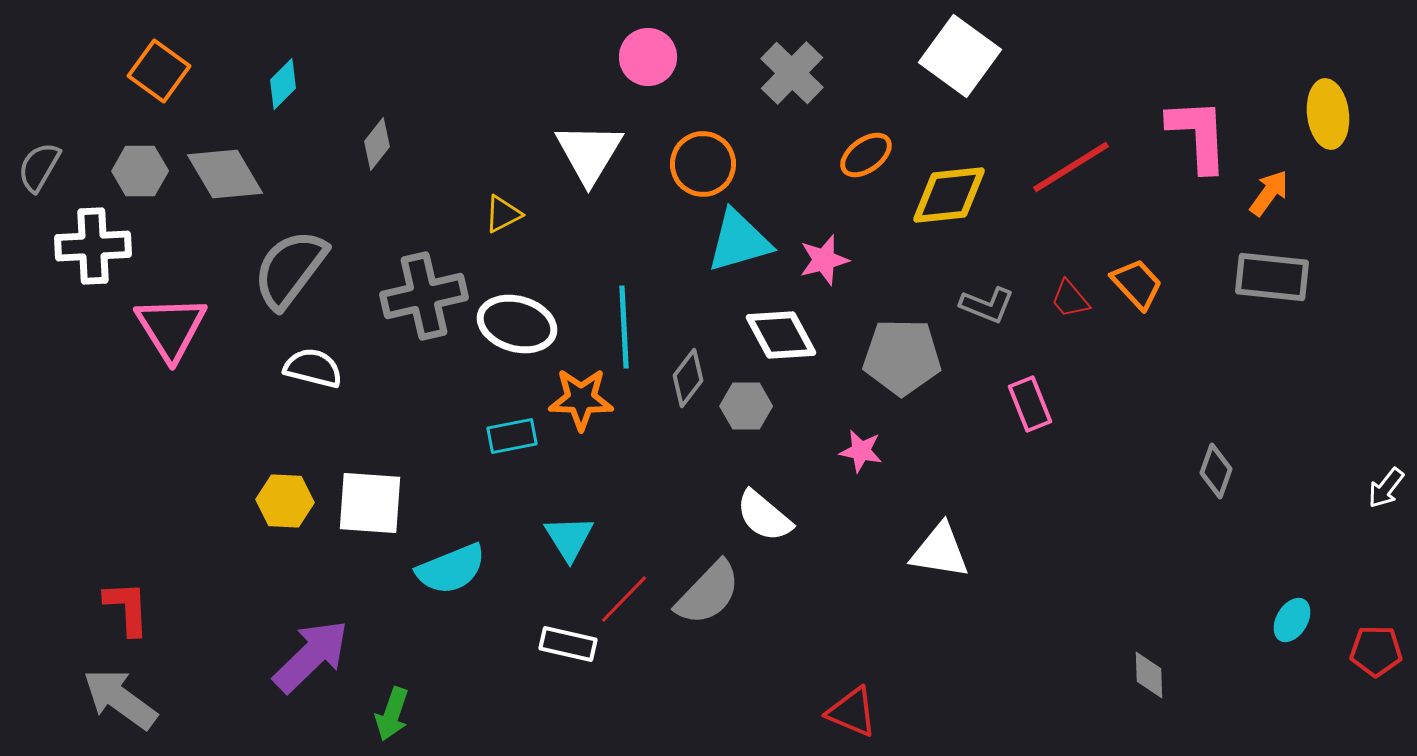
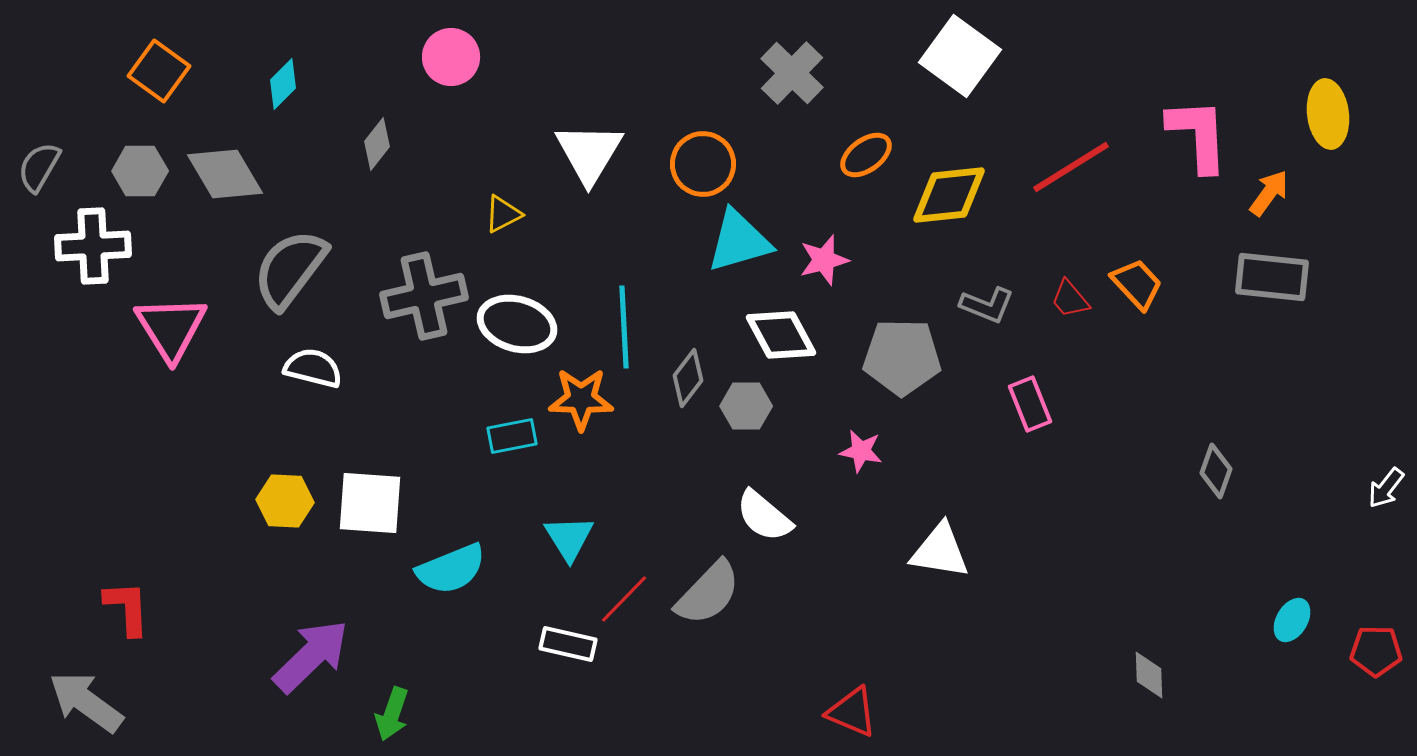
pink circle at (648, 57): moved 197 px left
gray arrow at (120, 699): moved 34 px left, 3 px down
